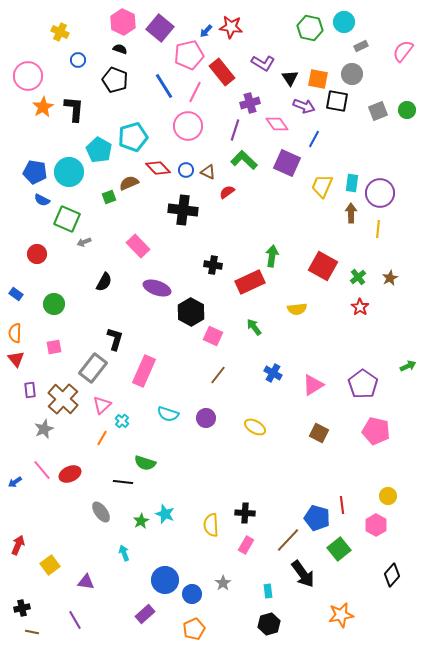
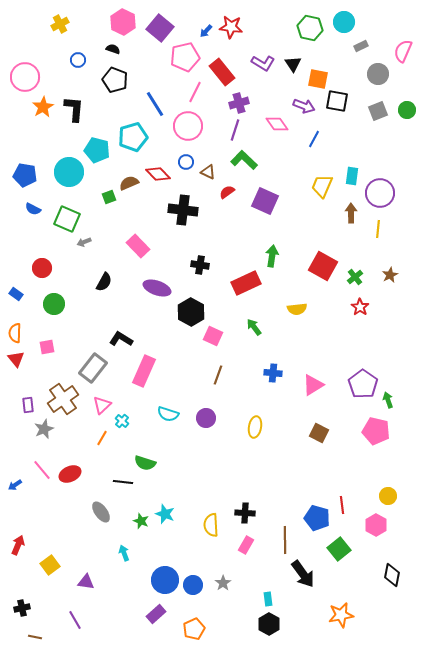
yellow cross at (60, 32): moved 8 px up; rotated 36 degrees clockwise
black semicircle at (120, 49): moved 7 px left
pink semicircle at (403, 51): rotated 15 degrees counterclockwise
pink pentagon at (189, 55): moved 4 px left, 2 px down
gray circle at (352, 74): moved 26 px right
pink circle at (28, 76): moved 3 px left, 1 px down
black triangle at (290, 78): moved 3 px right, 14 px up
blue line at (164, 86): moved 9 px left, 18 px down
purple cross at (250, 103): moved 11 px left
cyan pentagon at (99, 150): moved 2 px left; rotated 15 degrees counterclockwise
purple square at (287, 163): moved 22 px left, 38 px down
red diamond at (158, 168): moved 6 px down
blue circle at (186, 170): moved 8 px up
blue pentagon at (35, 172): moved 10 px left, 3 px down
cyan rectangle at (352, 183): moved 7 px up
blue semicircle at (42, 200): moved 9 px left, 9 px down
red circle at (37, 254): moved 5 px right, 14 px down
black cross at (213, 265): moved 13 px left
green cross at (358, 277): moved 3 px left
brown star at (390, 278): moved 3 px up
red rectangle at (250, 282): moved 4 px left, 1 px down
black L-shape at (115, 339): moved 6 px right; rotated 75 degrees counterclockwise
pink square at (54, 347): moved 7 px left
green arrow at (408, 366): moved 20 px left, 34 px down; rotated 84 degrees counterclockwise
blue cross at (273, 373): rotated 24 degrees counterclockwise
brown line at (218, 375): rotated 18 degrees counterclockwise
purple rectangle at (30, 390): moved 2 px left, 15 px down
brown cross at (63, 399): rotated 12 degrees clockwise
yellow ellipse at (255, 427): rotated 70 degrees clockwise
blue arrow at (15, 482): moved 3 px down
green star at (141, 521): rotated 21 degrees counterclockwise
brown line at (288, 540): moved 3 px left; rotated 44 degrees counterclockwise
black diamond at (392, 575): rotated 30 degrees counterclockwise
cyan rectangle at (268, 591): moved 8 px down
blue circle at (192, 594): moved 1 px right, 9 px up
purple rectangle at (145, 614): moved 11 px right
black hexagon at (269, 624): rotated 15 degrees counterclockwise
brown line at (32, 632): moved 3 px right, 5 px down
